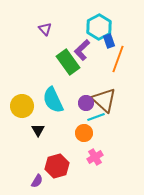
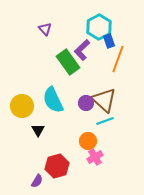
cyan line: moved 9 px right, 4 px down
orange circle: moved 4 px right, 8 px down
